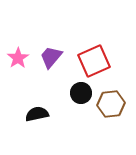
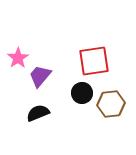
purple trapezoid: moved 11 px left, 19 px down
red square: rotated 16 degrees clockwise
black circle: moved 1 px right
black semicircle: moved 1 px right, 1 px up; rotated 10 degrees counterclockwise
